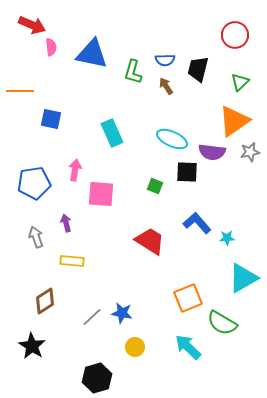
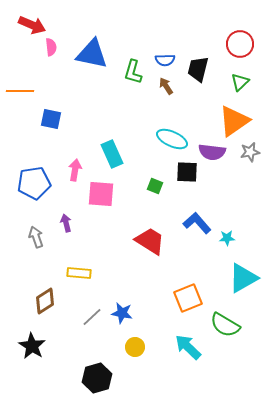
red circle: moved 5 px right, 9 px down
cyan rectangle: moved 21 px down
yellow rectangle: moved 7 px right, 12 px down
green semicircle: moved 3 px right, 2 px down
